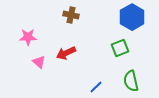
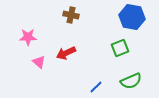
blue hexagon: rotated 20 degrees counterclockwise
green semicircle: rotated 100 degrees counterclockwise
